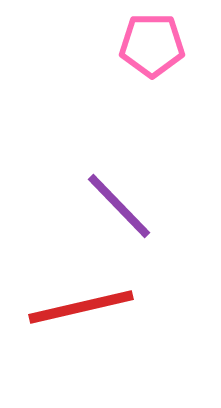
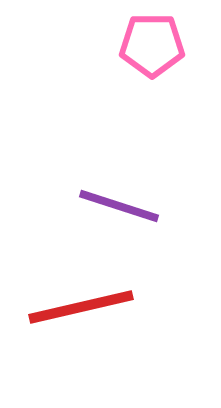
purple line: rotated 28 degrees counterclockwise
